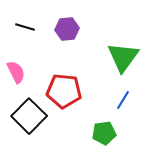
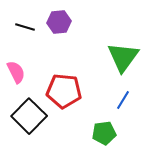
purple hexagon: moved 8 px left, 7 px up
